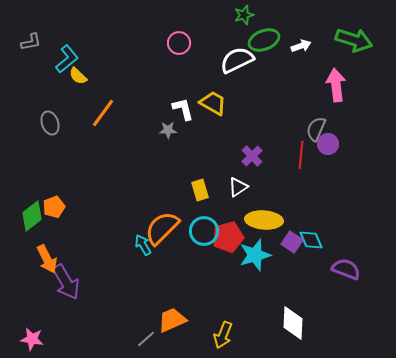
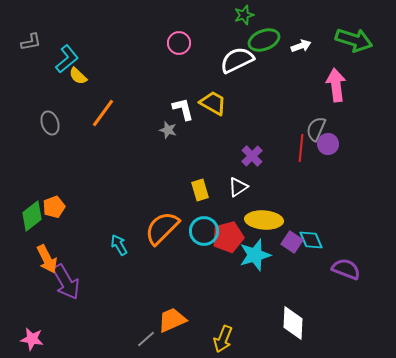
gray star: rotated 18 degrees clockwise
red line: moved 7 px up
cyan arrow: moved 24 px left
yellow arrow: moved 4 px down
